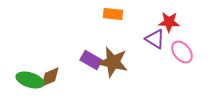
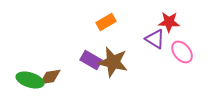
orange rectangle: moved 7 px left, 8 px down; rotated 36 degrees counterclockwise
brown diamond: rotated 15 degrees clockwise
